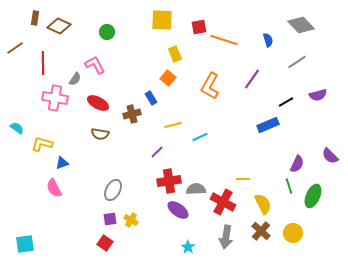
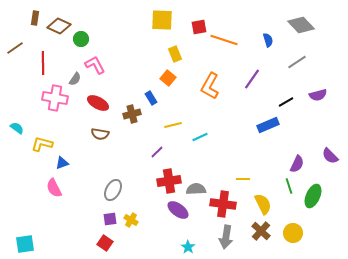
green circle at (107, 32): moved 26 px left, 7 px down
red cross at (223, 202): moved 2 px down; rotated 20 degrees counterclockwise
